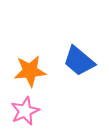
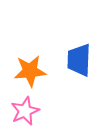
blue trapezoid: moved 1 px up; rotated 52 degrees clockwise
